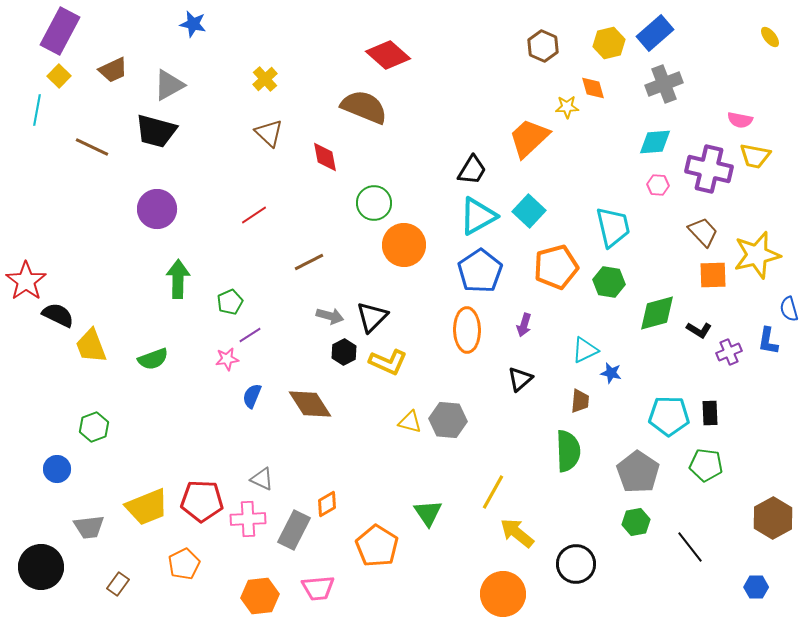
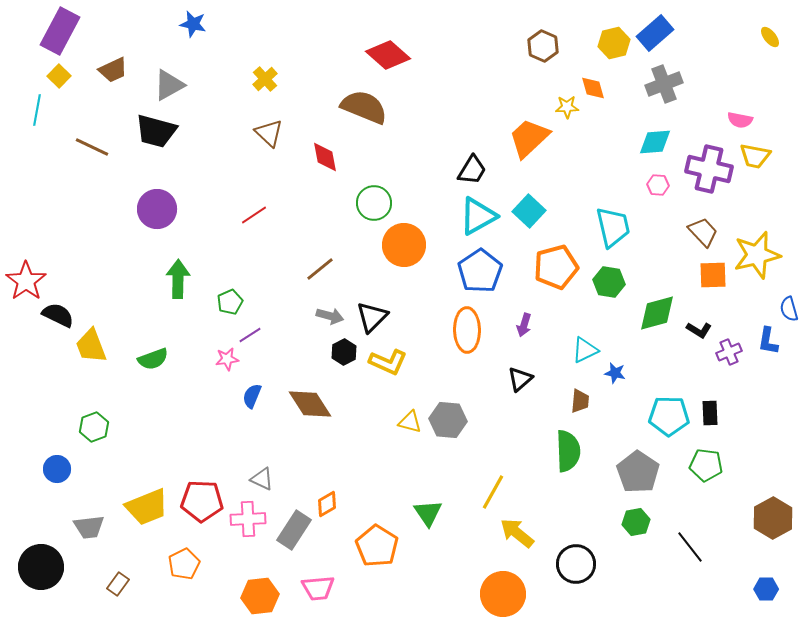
yellow hexagon at (609, 43): moved 5 px right
brown line at (309, 262): moved 11 px right, 7 px down; rotated 12 degrees counterclockwise
blue star at (611, 373): moved 4 px right
gray rectangle at (294, 530): rotated 6 degrees clockwise
blue hexagon at (756, 587): moved 10 px right, 2 px down
